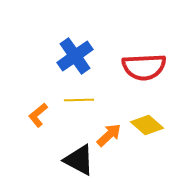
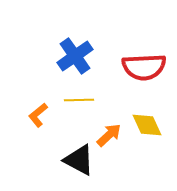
yellow diamond: rotated 24 degrees clockwise
